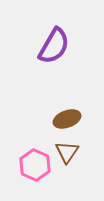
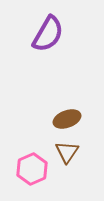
purple semicircle: moved 6 px left, 12 px up
pink hexagon: moved 3 px left, 4 px down; rotated 12 degrees clockwise
